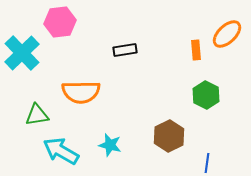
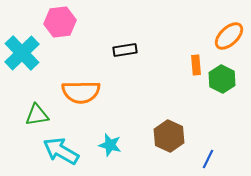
orange ellipse: moved 2 px right, 2 px down
orange rectangle: moved 15 px down
green hexagon: moved 16 px right, 16 px up
brown hexagon: rotated 8 degrees counterclockwise
blue line: moved 1 px right, 4 px up; rotated 18 degrees clockwise
